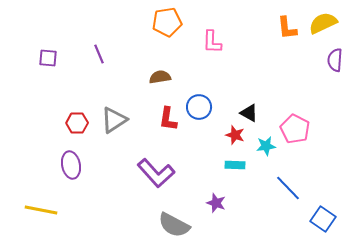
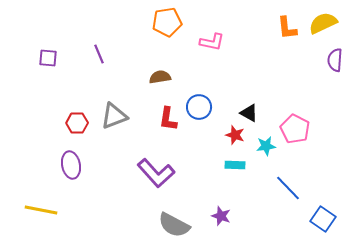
pink L-shape: rotated 80 degrees counterclockwise
gray triangle: moved 4 px up; rotated 12 degrees clockwise
purple star: moved 5 px right, 13 px down
